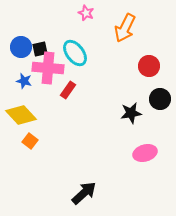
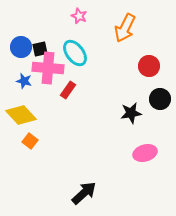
pink star: moved 7 px left, 3 px down
